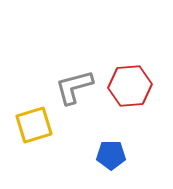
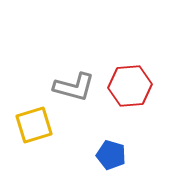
gray L-shape: rotated 150 degrees counterclockwise
blue pentagon: rotated 16 degrees clockwise
